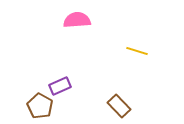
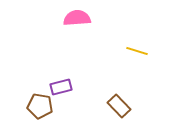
pink semicircle: moved 2 px up
purple rectangle: moved 1 px right, 1 px down; rotated 10 degrees clockwise
brown pentagon: rotated 20 degrees counterclockwise
